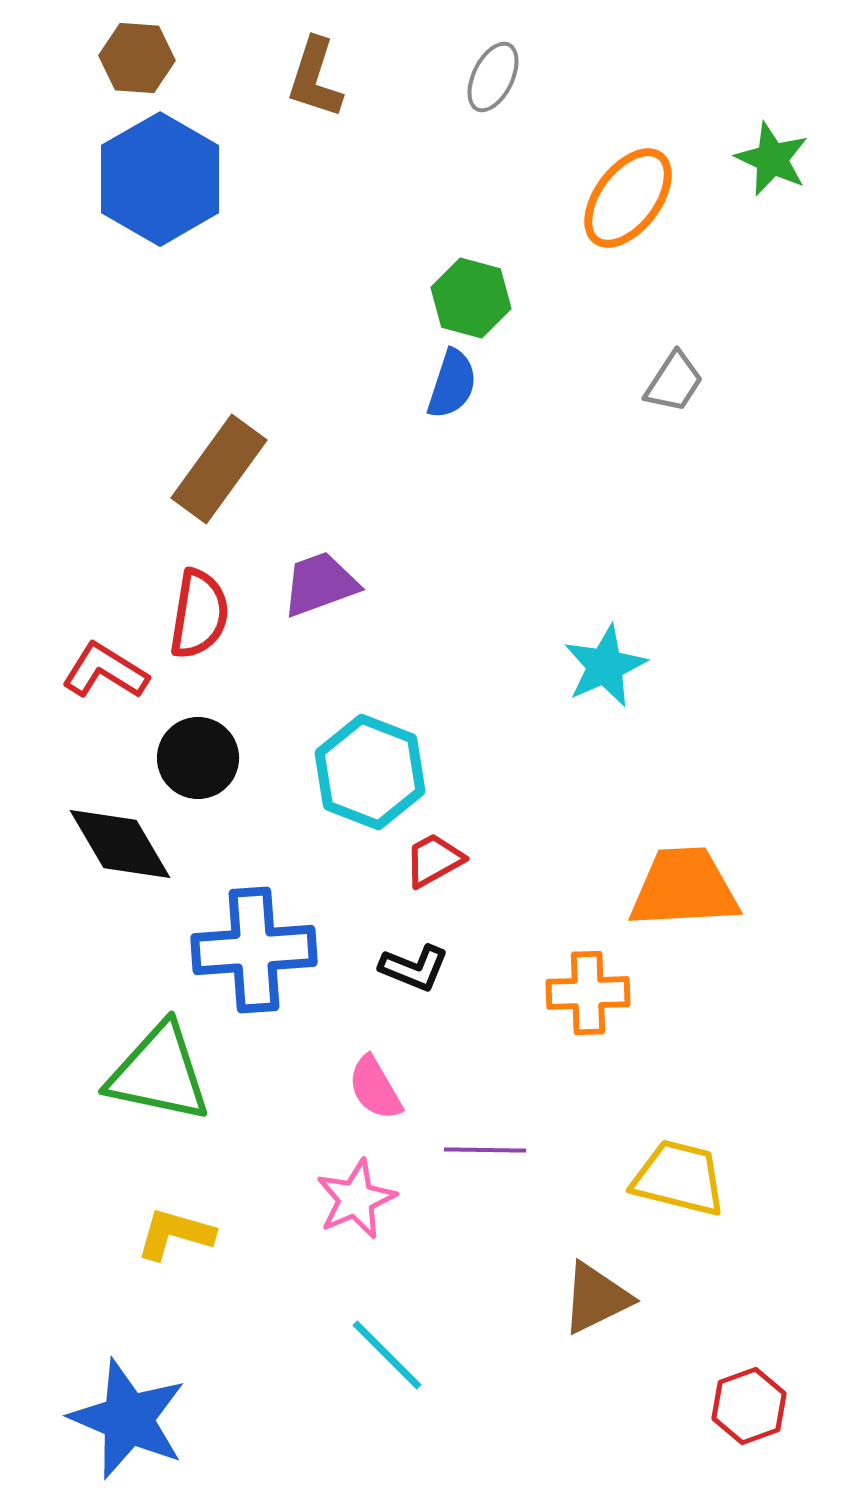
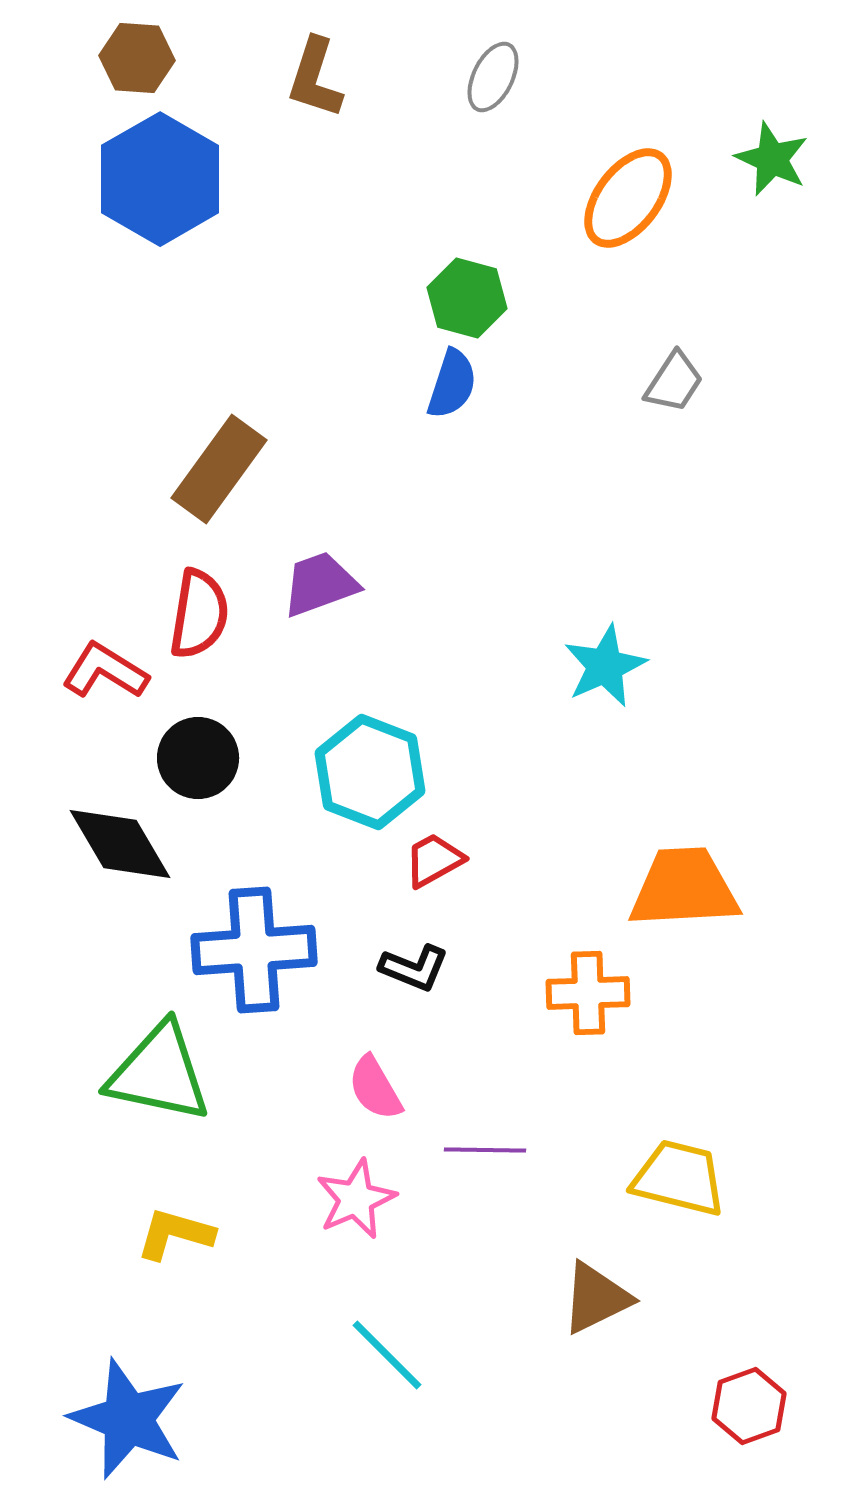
green hexagon: moved 4 px left
